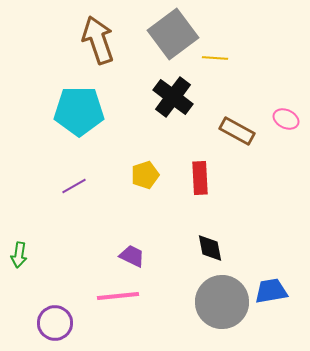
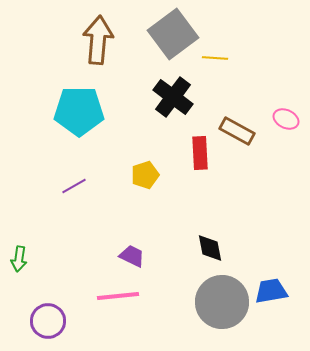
brown arrow: rotated 24 degrees clockwise
red rectangle: moved 25 px up
green arrow: moved 4 px down
purple circle: moved 7 px left, 2 px up
